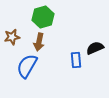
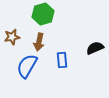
green hexagon: moved 3 px up
blue rectangle: moved 14 px left
